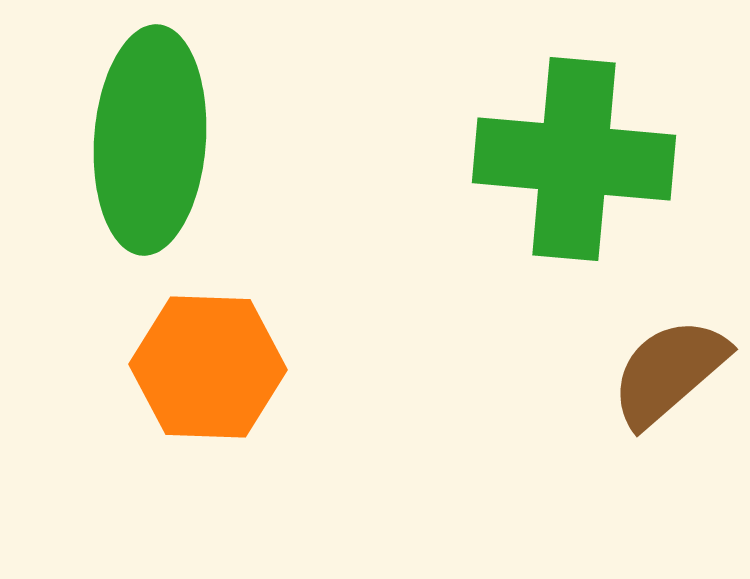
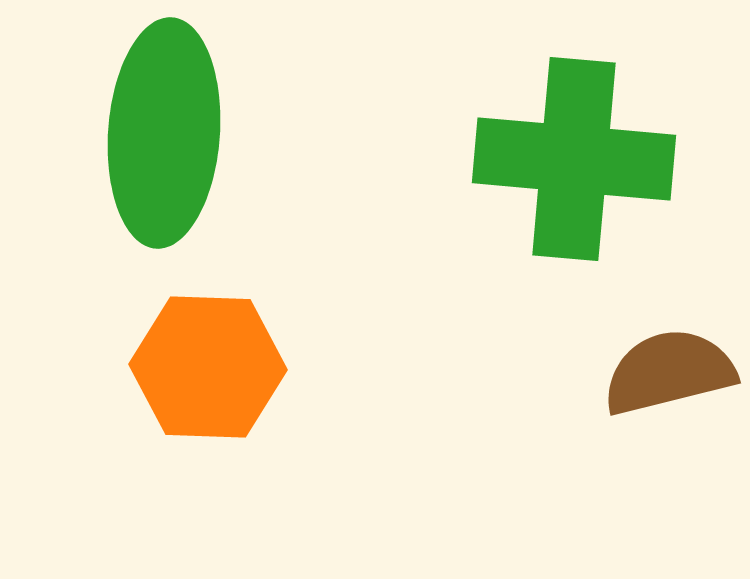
green ellipse: moved 14 px right, 7 px up
brown semicircle: rotated 27 degrees clockwise
